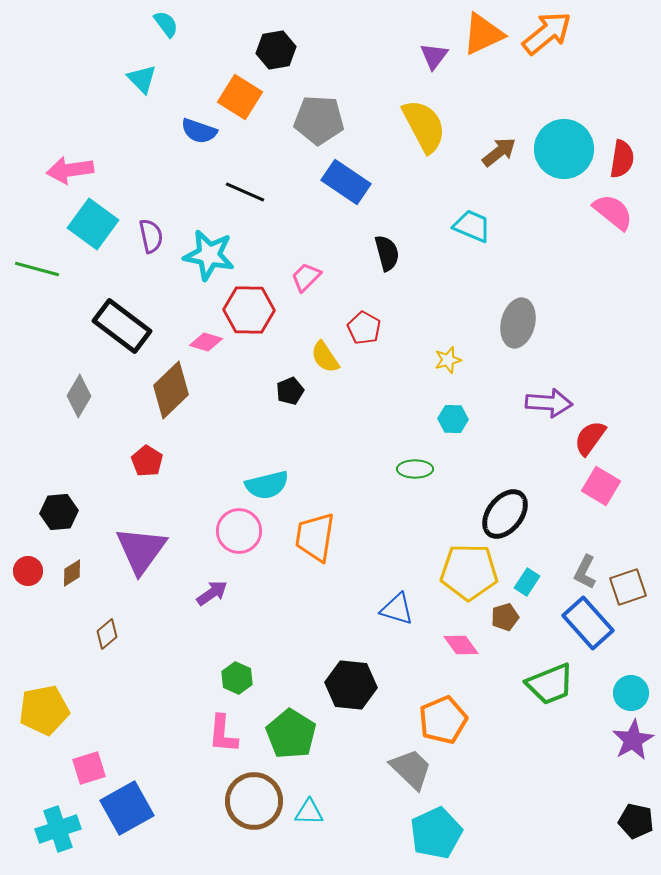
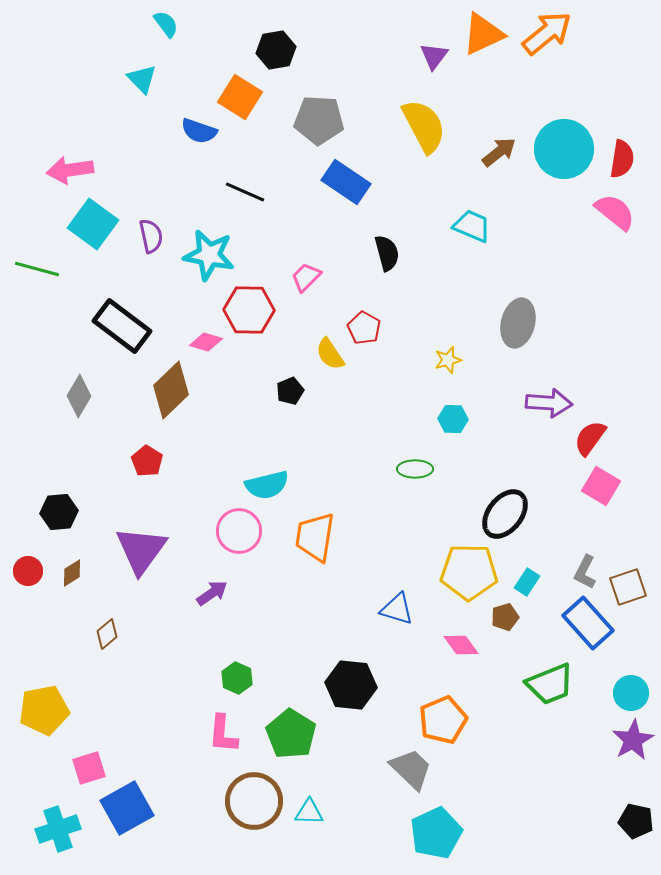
pink semicircle at (613, 212): moved 2 px right
yellow semicircle at (325, 357): moved 5 px right, 3 px up
